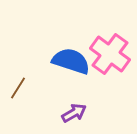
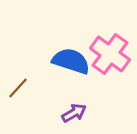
brown line: rotated 10 degrees clockwise
